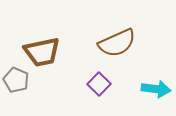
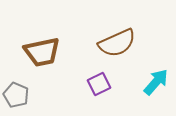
gray pentagon: moved 15 px down
purple square: rotated 20 degrees clockwise
cyan arrow: moved 7 px up; rotated 56 degrees counterclockwise
